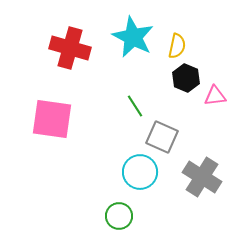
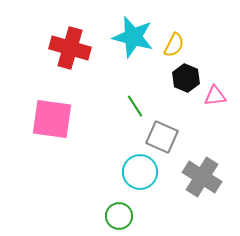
cyan star: rotated 12 degrees counterclockwise
yellow semicircle: moved 3 px left, 1 px up; rotated 15 degrees clockwise
